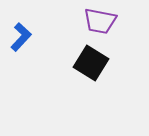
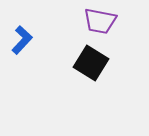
blue L-shape: moved 1 px right, 3 px down
